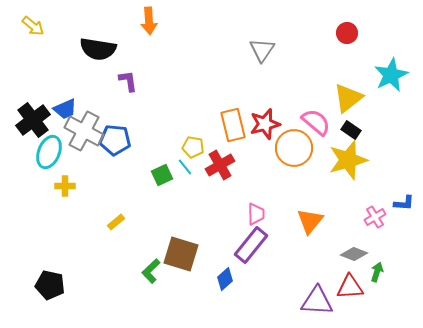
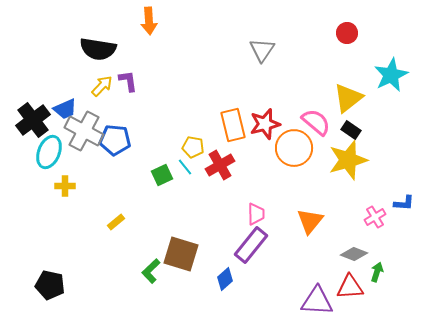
yellow arrow: moved 69 px right, 60 px down; rotated 85 degrees counterclockwise
